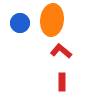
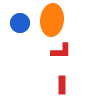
red L-shape: rotated 140 degrees clockwise
red rectangle: moved 3 px down
